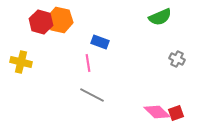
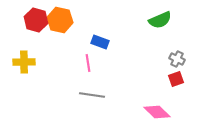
green semicircle: moved 3 px down
red hexagon: moved 5 px left, 2 px up
yellow cross: moved 3 px right; rotated 15 degrees counterclockwise
gray line: rotated 20 degrees counterclockwise
red square: moved 34 px up
